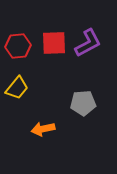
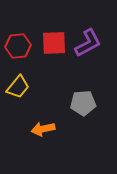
yellow trapezoid: moved 1 px right, 1 px up
